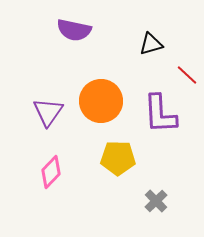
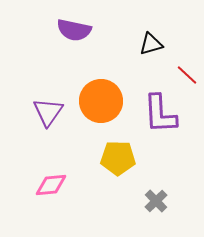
pink diamond: moved 13 px down; rotated 40 degrees clockwise
